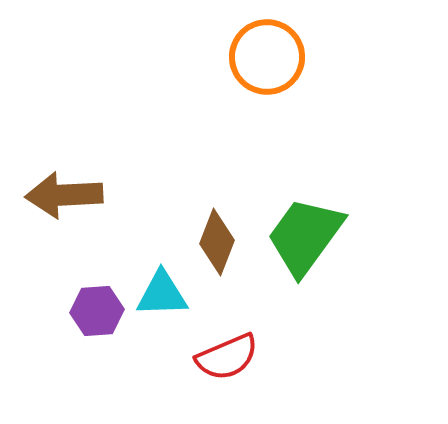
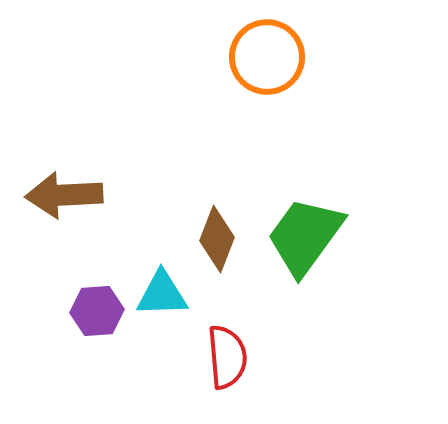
brown diamond: moved 3 px up
red semicircle: rotated 72 degrees counterclockwise
